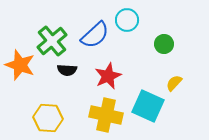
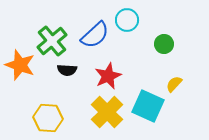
yellow semicircle: moved 1 px down
yellow cross: moved 1 px right, 3 px up; rotated 32 degrees clockwise
